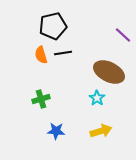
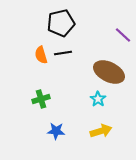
black pentagon: moved 8 px right, 3 px up
cyan star: moved 1 px right, 1 px down
